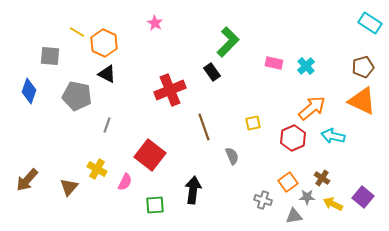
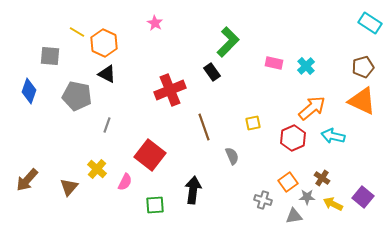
yellow cross: rotated 12 degrees clockwise
